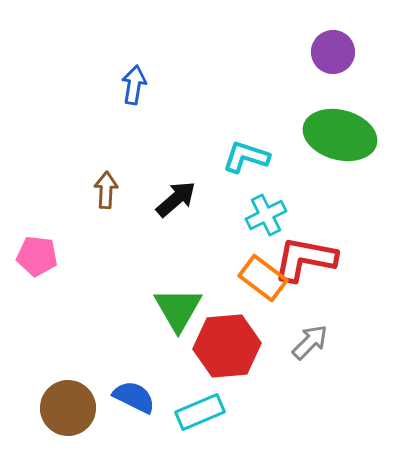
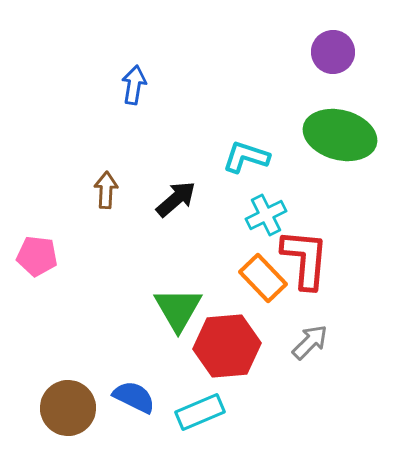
red L-shape: rotated 84 degrees clockwise
orange rectangle: rotated 9 degrees clockwise
